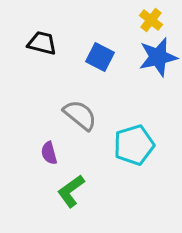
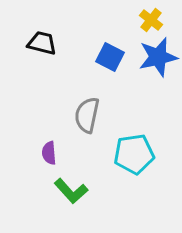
blue square: moved 10 px right
gray semicircle: moved 7 px right; rotated 117 degrees counterclockwise
cyan pentagon: moved 9 px down; rotated 9 degrees clockwise
purple semicircle: rotated 10 degrees clockwise
green L-shape: rotated 96 degrees counterclockwise
